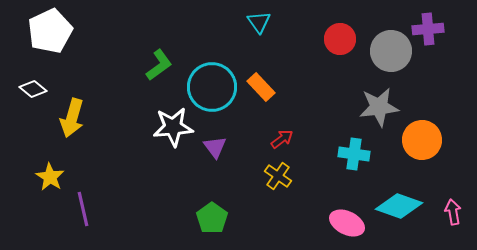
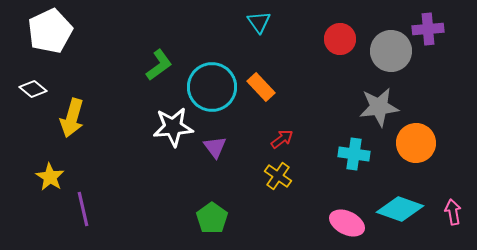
orange circle: moved 6 px left, 3 px down
cyan diamond: moved 1 px right, 3 px down
